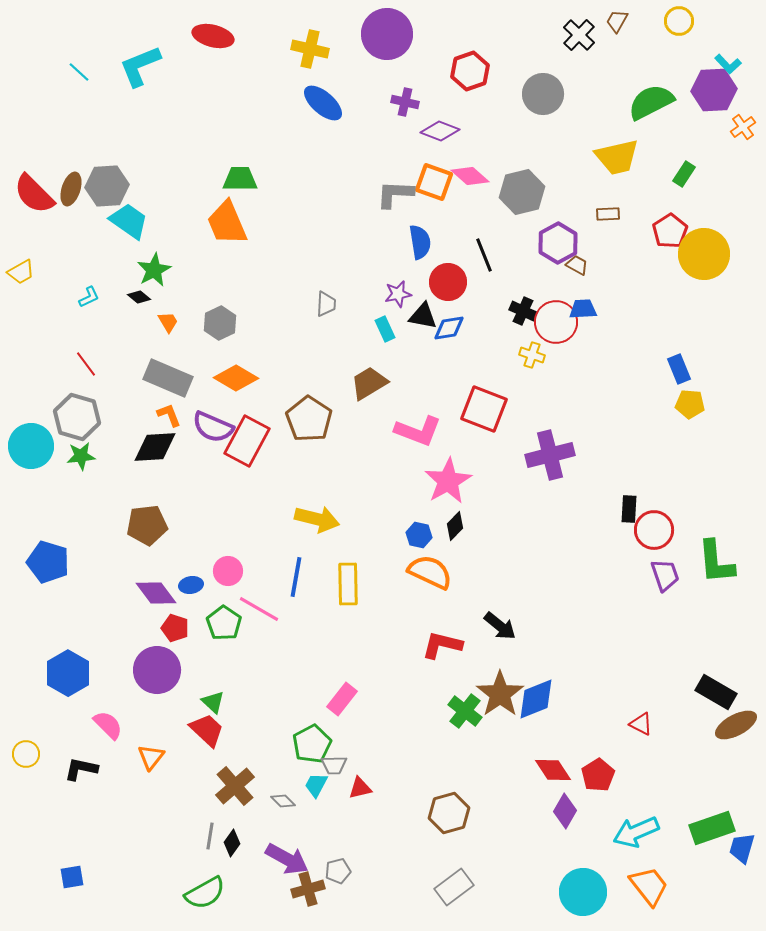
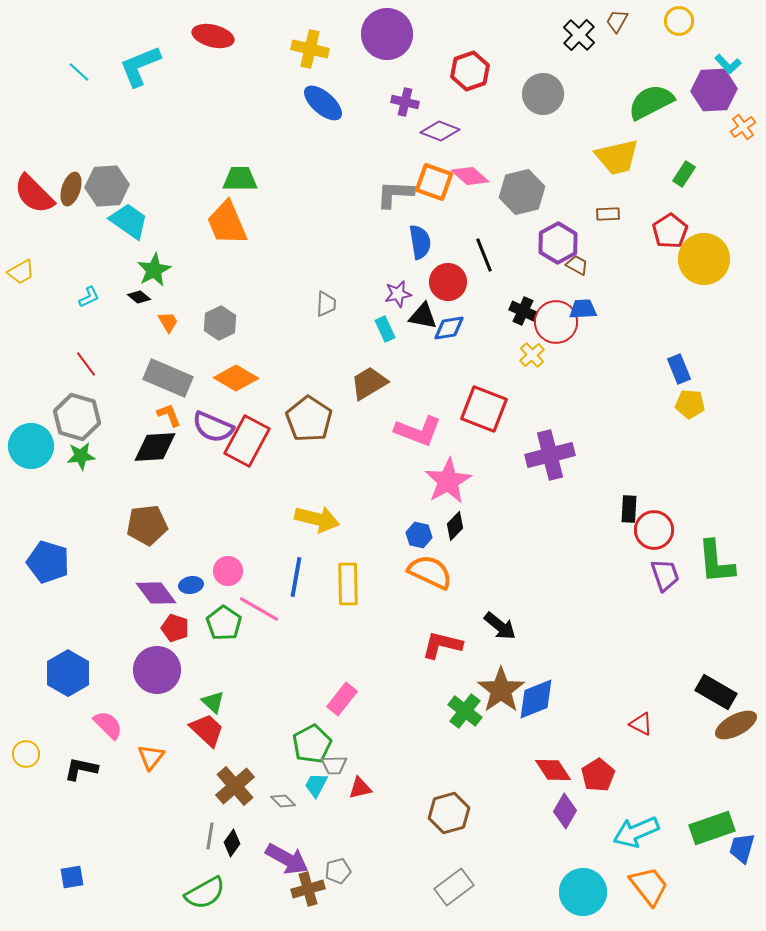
yellow circle at (704, 254): moved 5 px down
yellow cross at (532, 355): rotated 30 degrees clockwise
brown star at (500, 694): moved 1 px right, 4 px up
